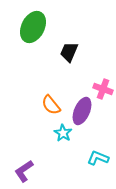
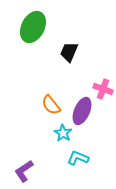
cyan L-shape: moved 20 px left
